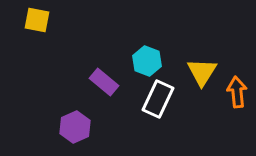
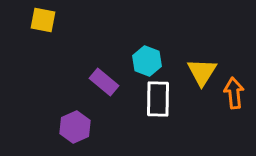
yellow square: moved 6 px right
orange arrow: moved 3 px left, 1 px down
white rectangle: rotated 24 degrees counterclockwise
